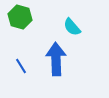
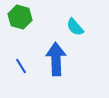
cyan semicircle: moved 3 px right
